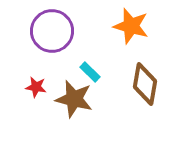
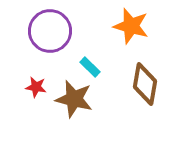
purple circle: moved 2 px left
cyan rectangle: moved 5 px up
